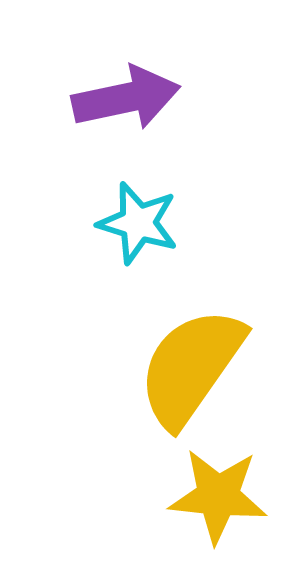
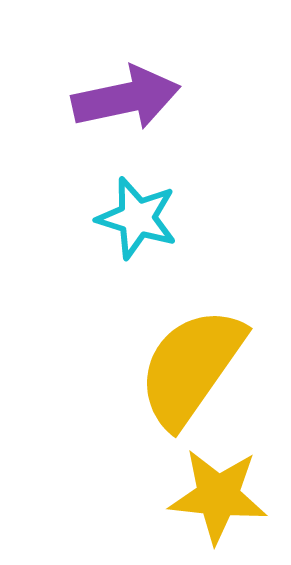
cyan star: moved 1 px left, 5 px up
